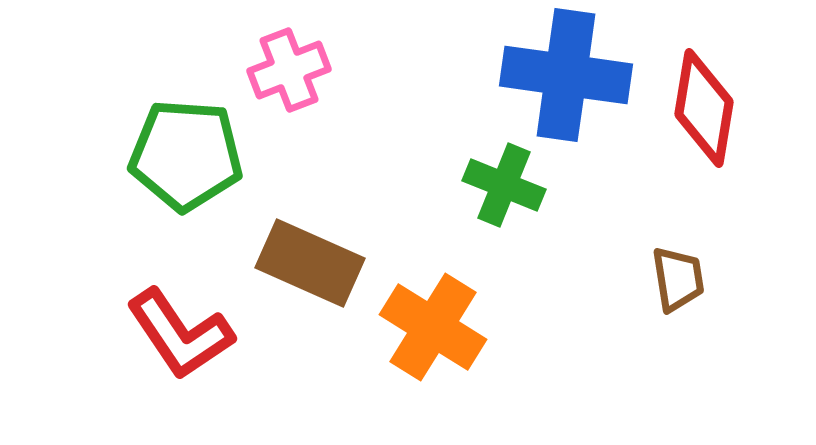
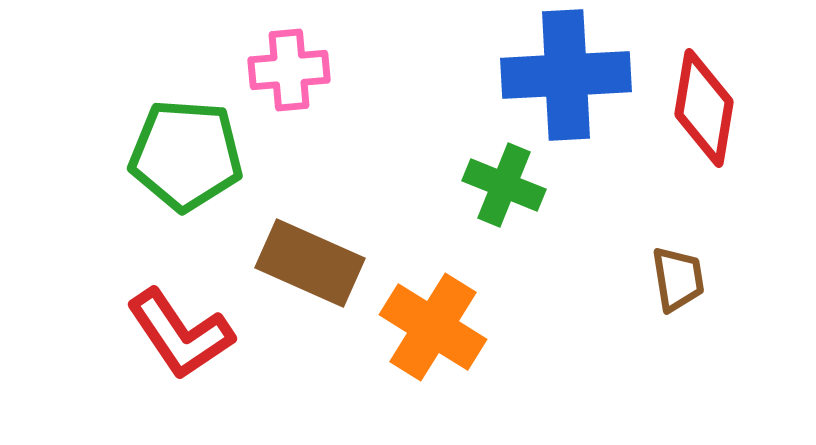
pink cross: rotated 16 degrees clockwise
blue cross: rotated 11 degrees counterclockwise
